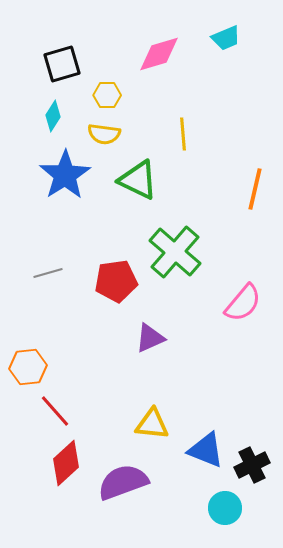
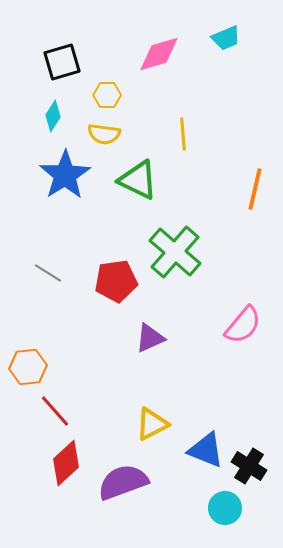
black square: moved 2 px up
gray line: rotated 48 degrees clockwise
pink semicircle: moved 22 px down
yellow triangle: rotated 33 degrees counterclockwise
black cross: moved 3 px left, 1 px down; rotated 32 degrees counterclockwise
